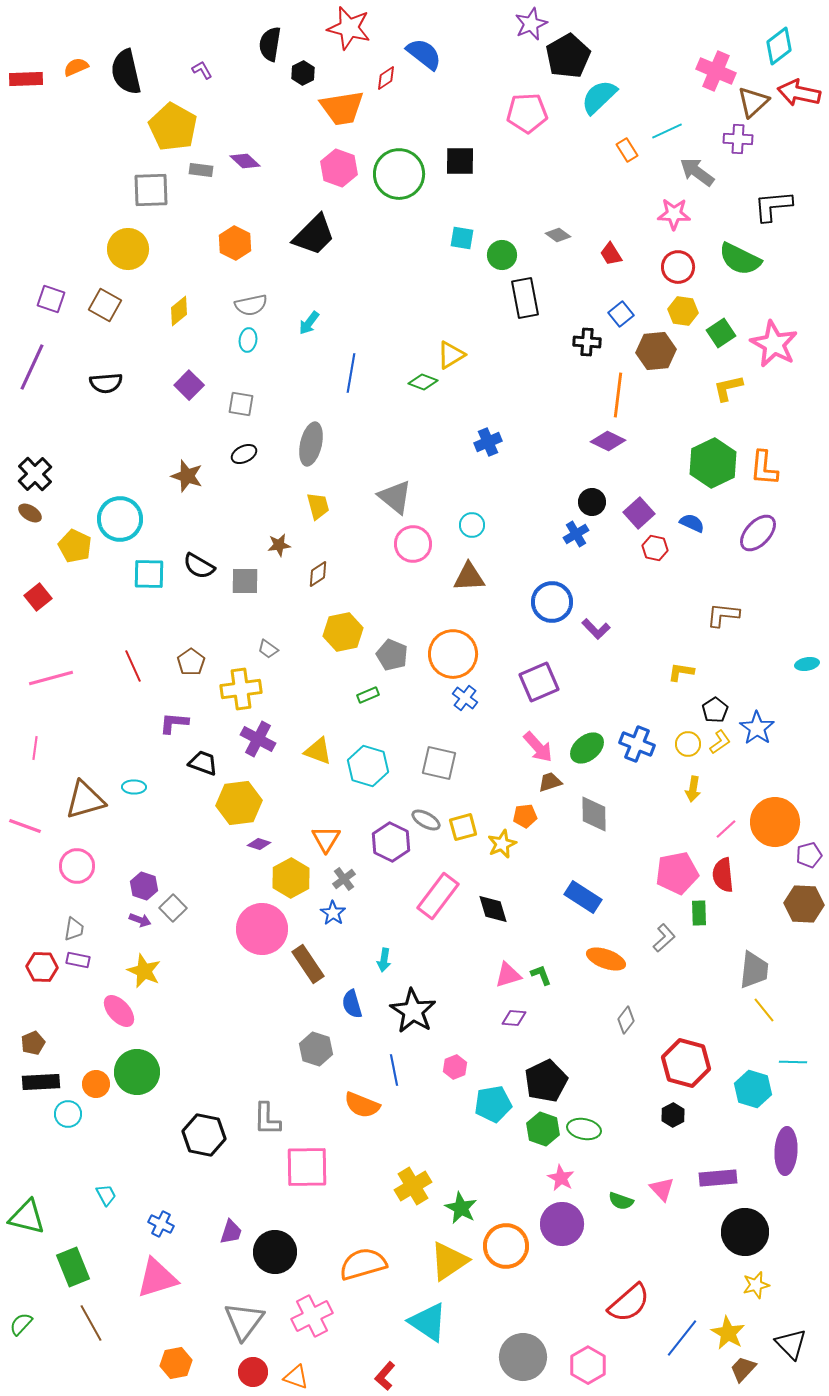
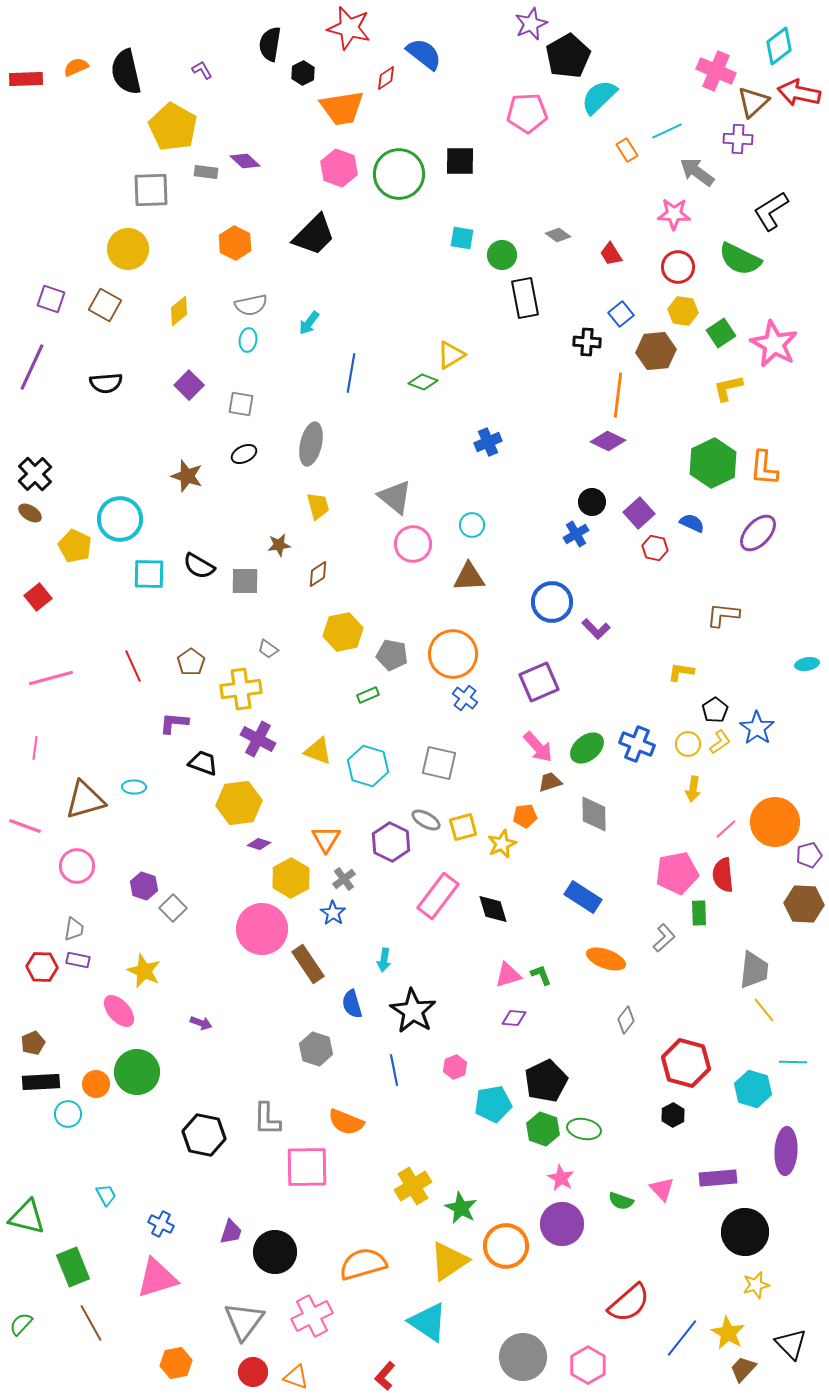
gray rectangle at (201, 170): moved 5 px right, 2 px down
black L-shape at (773, 206): moved 2 px left, 5 px down; rotated 27 degrees counterclockwise
gray pentagon at (392, 655): rotated 12 degrees counterclockwise
purple arrow at (140, 920): moved 61 px right, 103 px down
orange semicircle at (362, 1105): moved 16 px left, 17 px down
